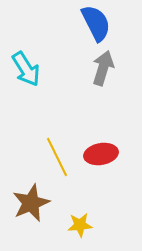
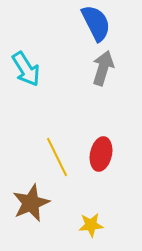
red ellipse: rotated 68 degrees counterclockwise
yellow star: moved 11 px right
